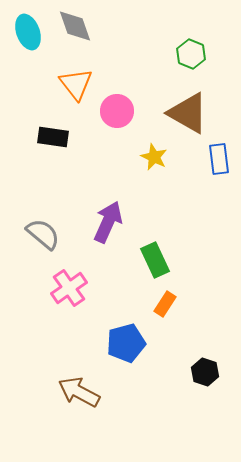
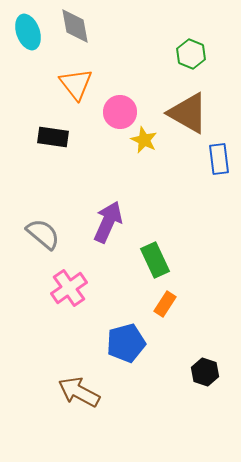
gray diamond: rotated 9 degrees clockwise
pink circle: moved 3 px right, 1 px down
yellow star: moved 10 px left, 17 px up
